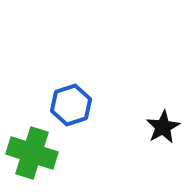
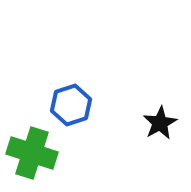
black star: moved 3 px left, 4 px up
